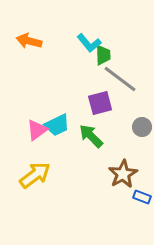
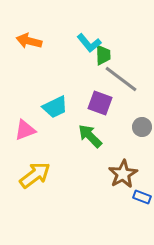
gray line: moved 1 px right
purple square: rotated 35 degrees clockwise
cyan trapezoid: moved 2 px left, 18 px up
pink triangle: moved 12 px left; rotated 15 degrees clockwise
green arrow: moved 1 px left
